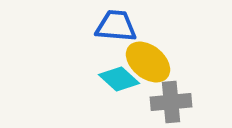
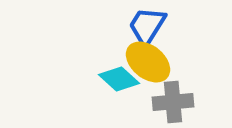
blue trapezoid: moved 31 px right; rotated 63 degrees counterclockwise
gray cross: moved 2 px right
